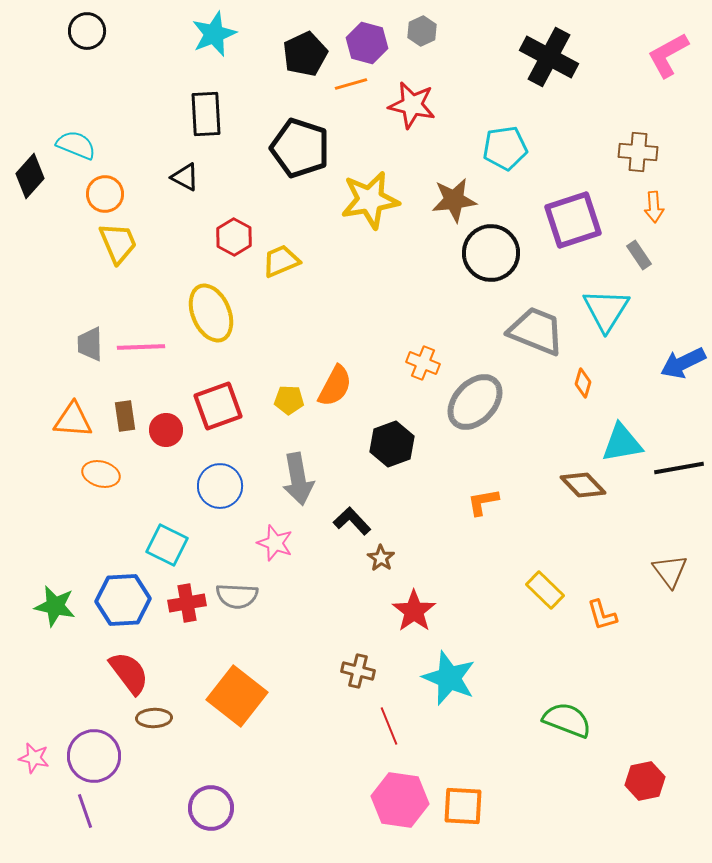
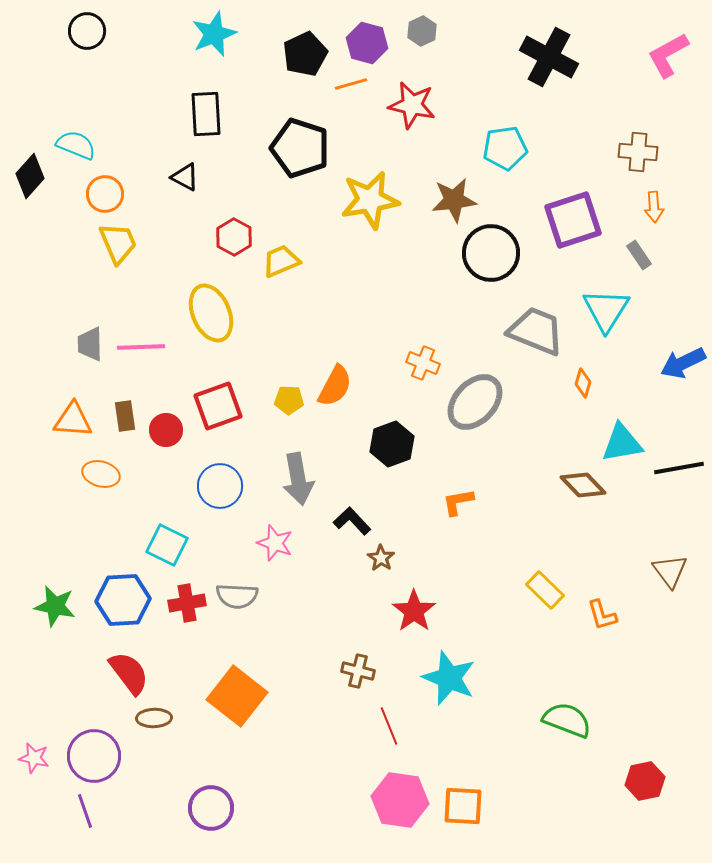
orange L-shape at (483, 502): moved 25 px left
